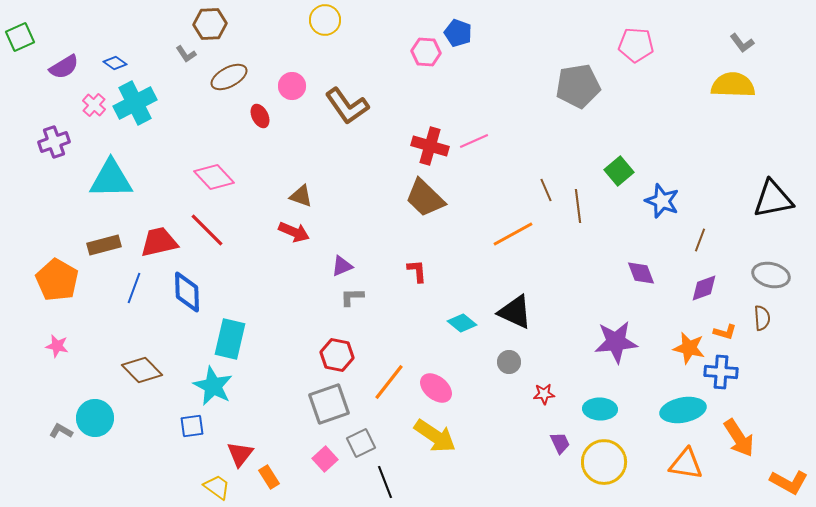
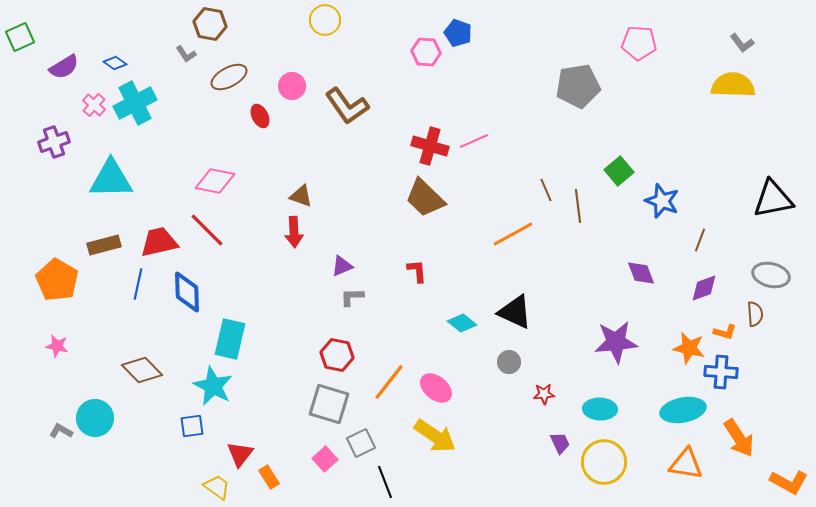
brown hexagon at (210, 24): rotated 12 degrees clockwise
pink pentagon at (636, 45): moved 3 px right, 2 px up
pink diamond at (214, 177): moved 1 px right, 4 px down; rotated 36 degrees counterclockwise
red arrow at (294, 232): rotated 64 degrees clockwise
blue line at (134, 288): moved 4 px right, 4 px up; rotated 8 degrees counterclockwise
brown semicircle at (762, 318): moved 7 px left, 4 px up
gray square at (329, 404): rotated 36 degrees clockwise
